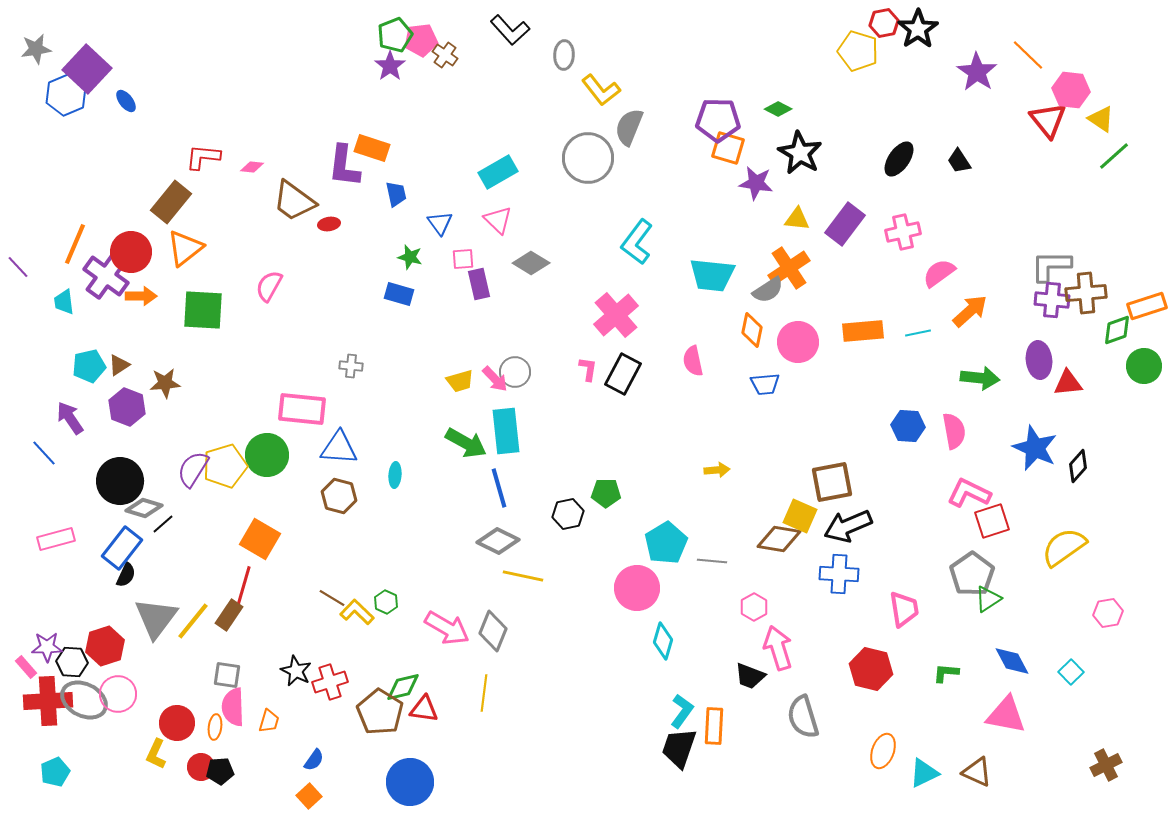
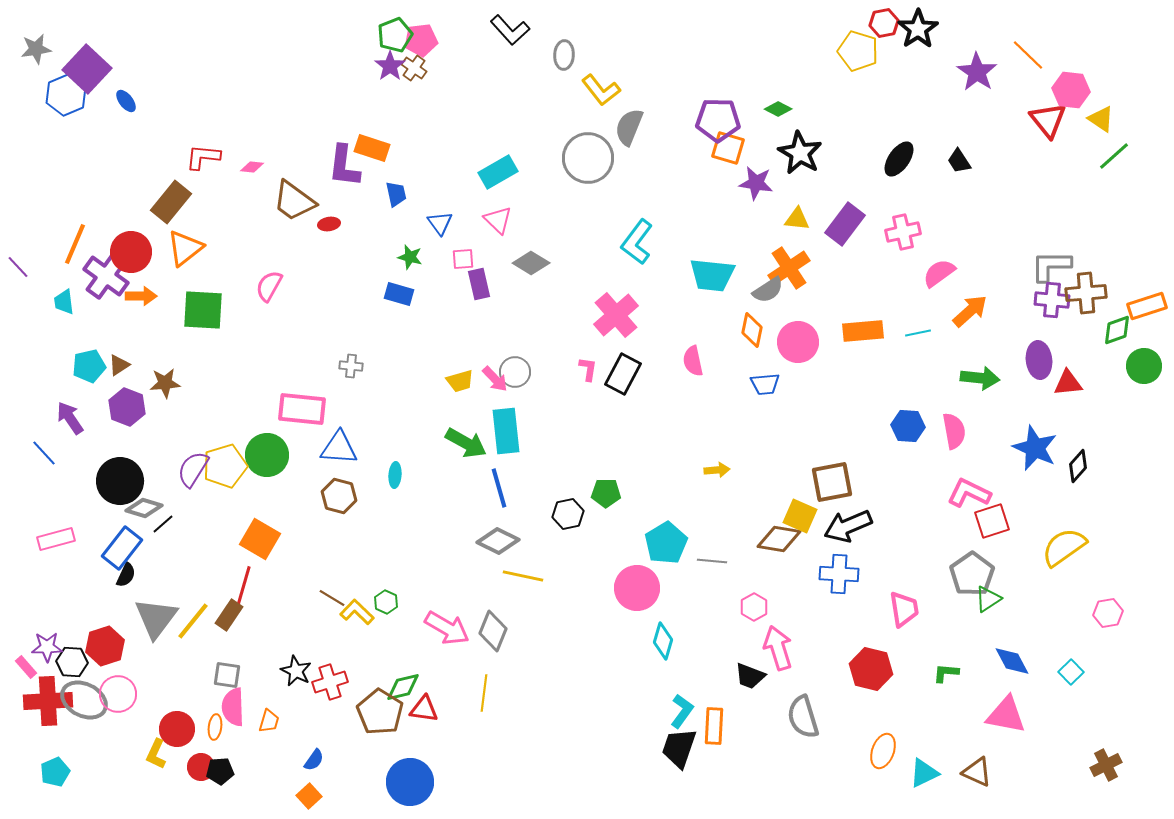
brown cross at (445, 55): moved 31 px left, 13 px down
red circle at (177, 723): moved 6 px down
